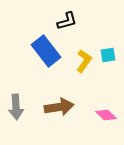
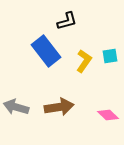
cyan square: moved 2 px right, 1 px down
gray arrow: rotated 110 degrees clockwise
pink diamond: moved 2 px right
